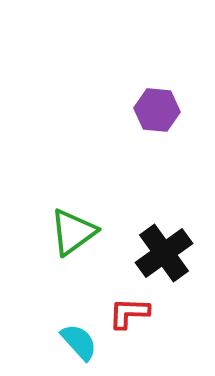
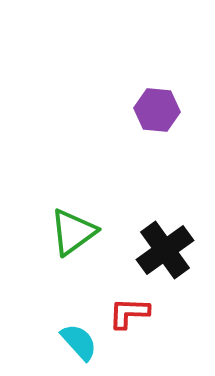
black cross: moved 1 px right, 3 px up
